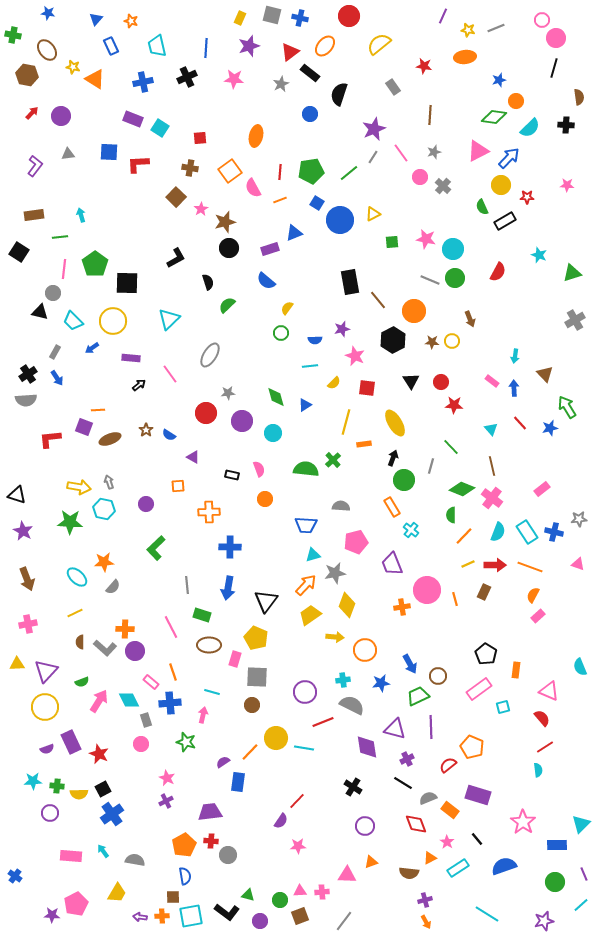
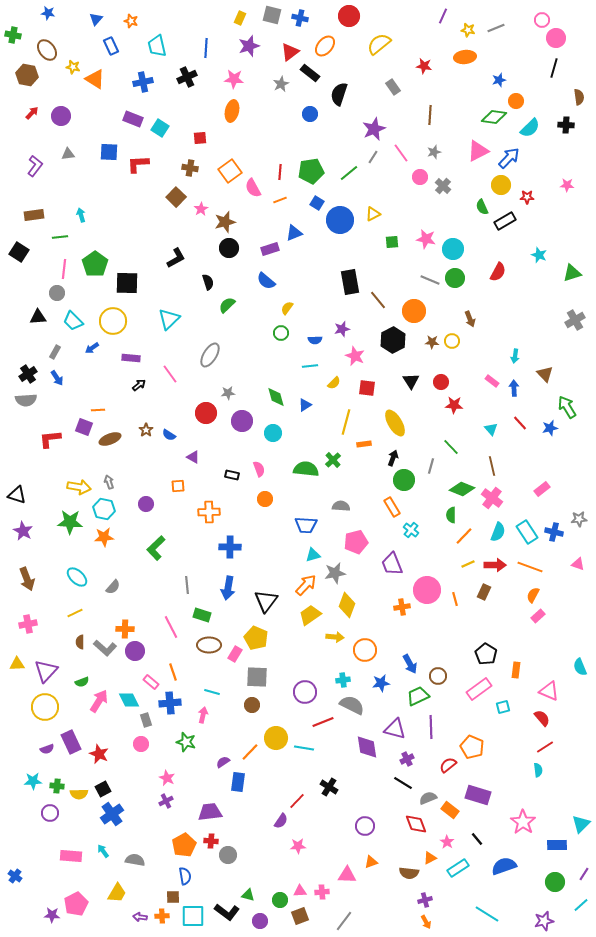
orange ellipse at (256, 136): moved 24 px left, 25 px up
gray circle at (53, 293): moved 4 px right
black triangle at (40, 312): moved 2 px left, 5 px down; rotated 18 degrees counterclockwise
orange star at (104, 562): moved 25 px up
pink rectangle at (235, 659): moved 5 px up; rotated 14 degrees clockwise
black cross at (353, 787): moved 24 px left
purple line at (584, 874): rotated 56 degrees clockwise
cyan square at (191, 916): moved 2 px right; rotated 10 degrees clockwise
